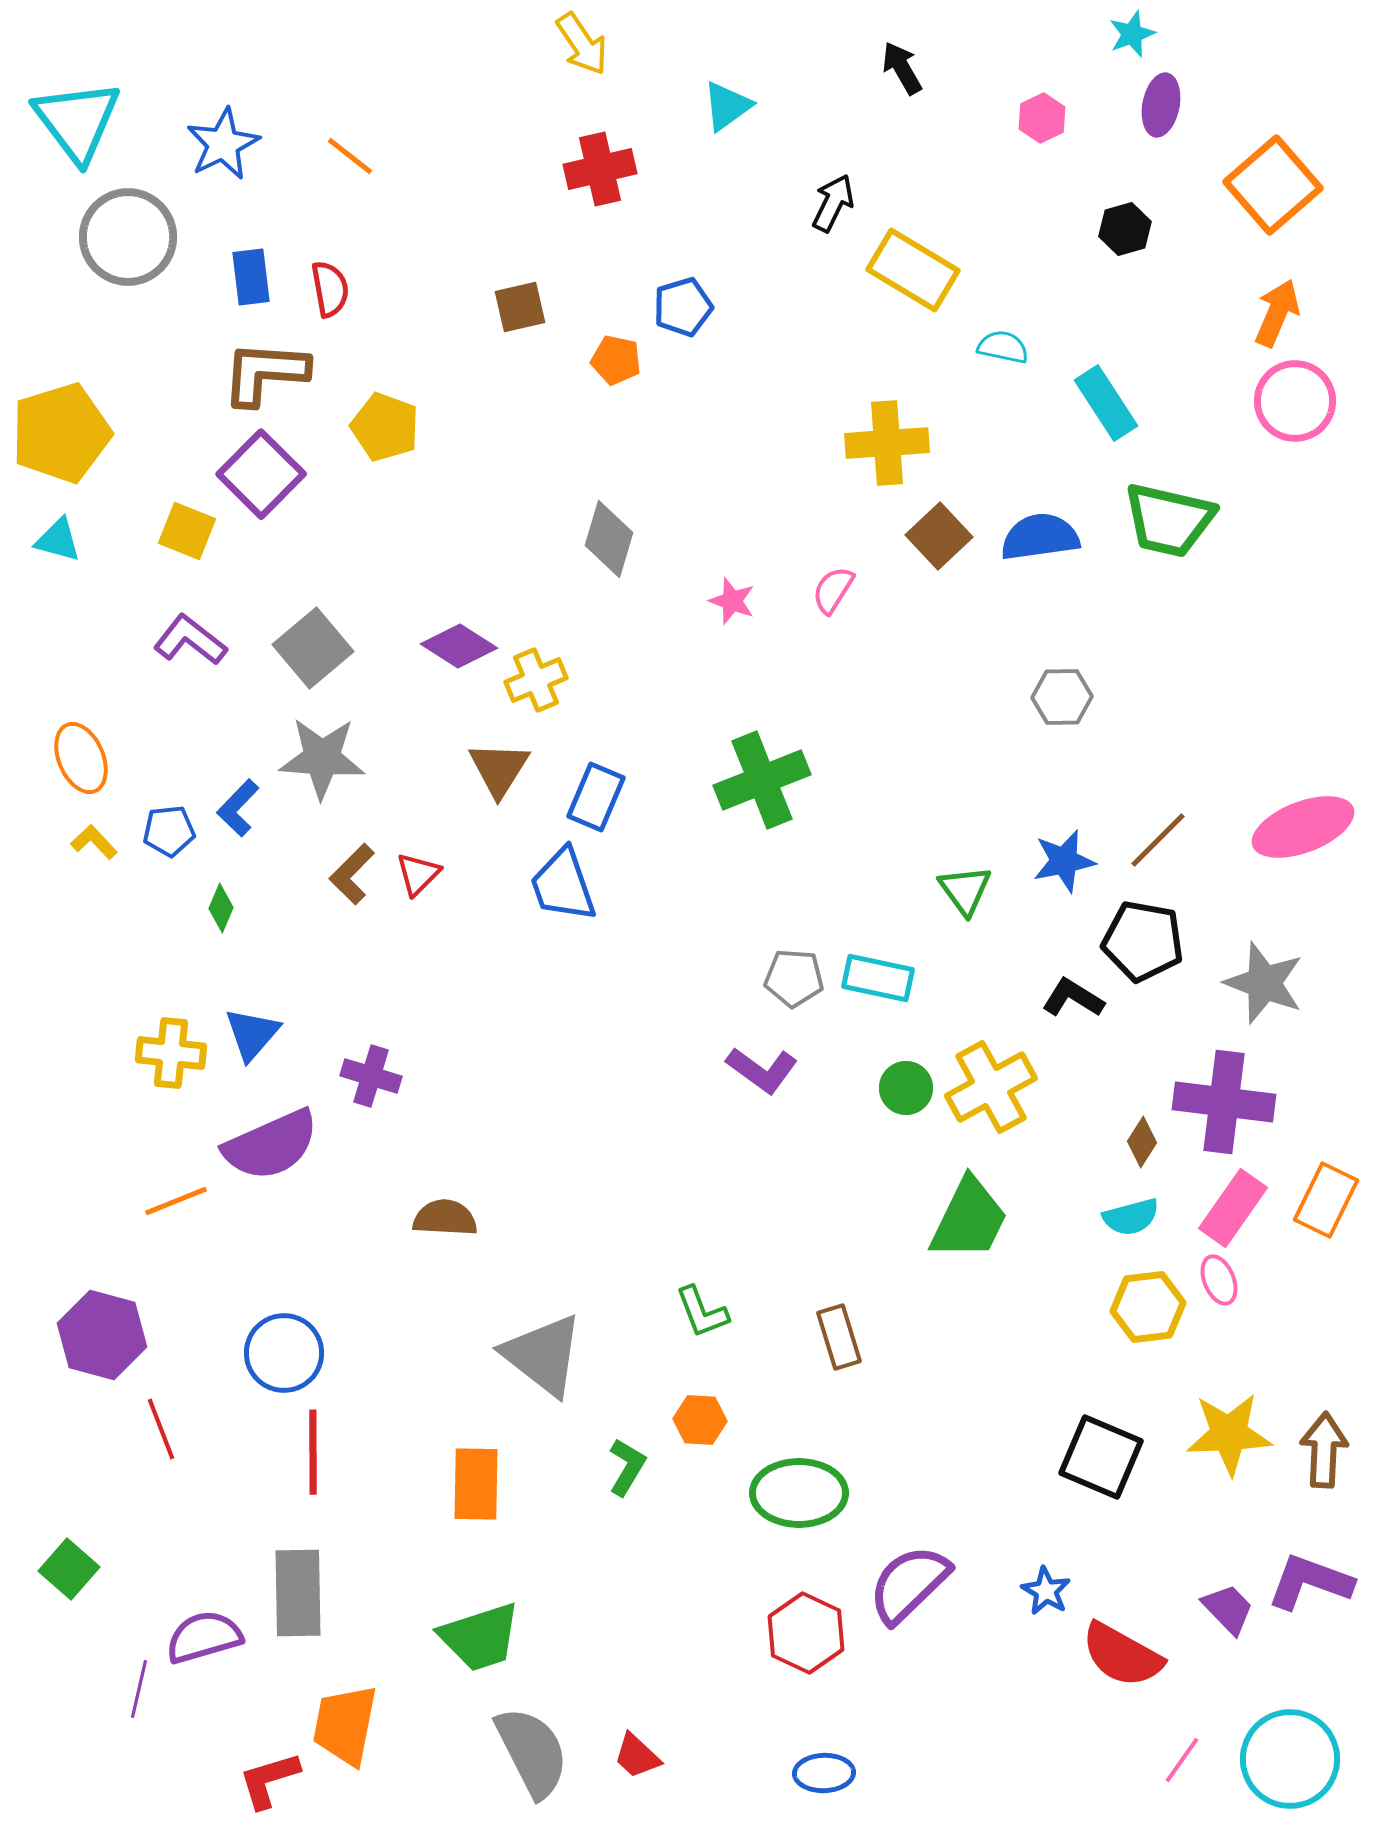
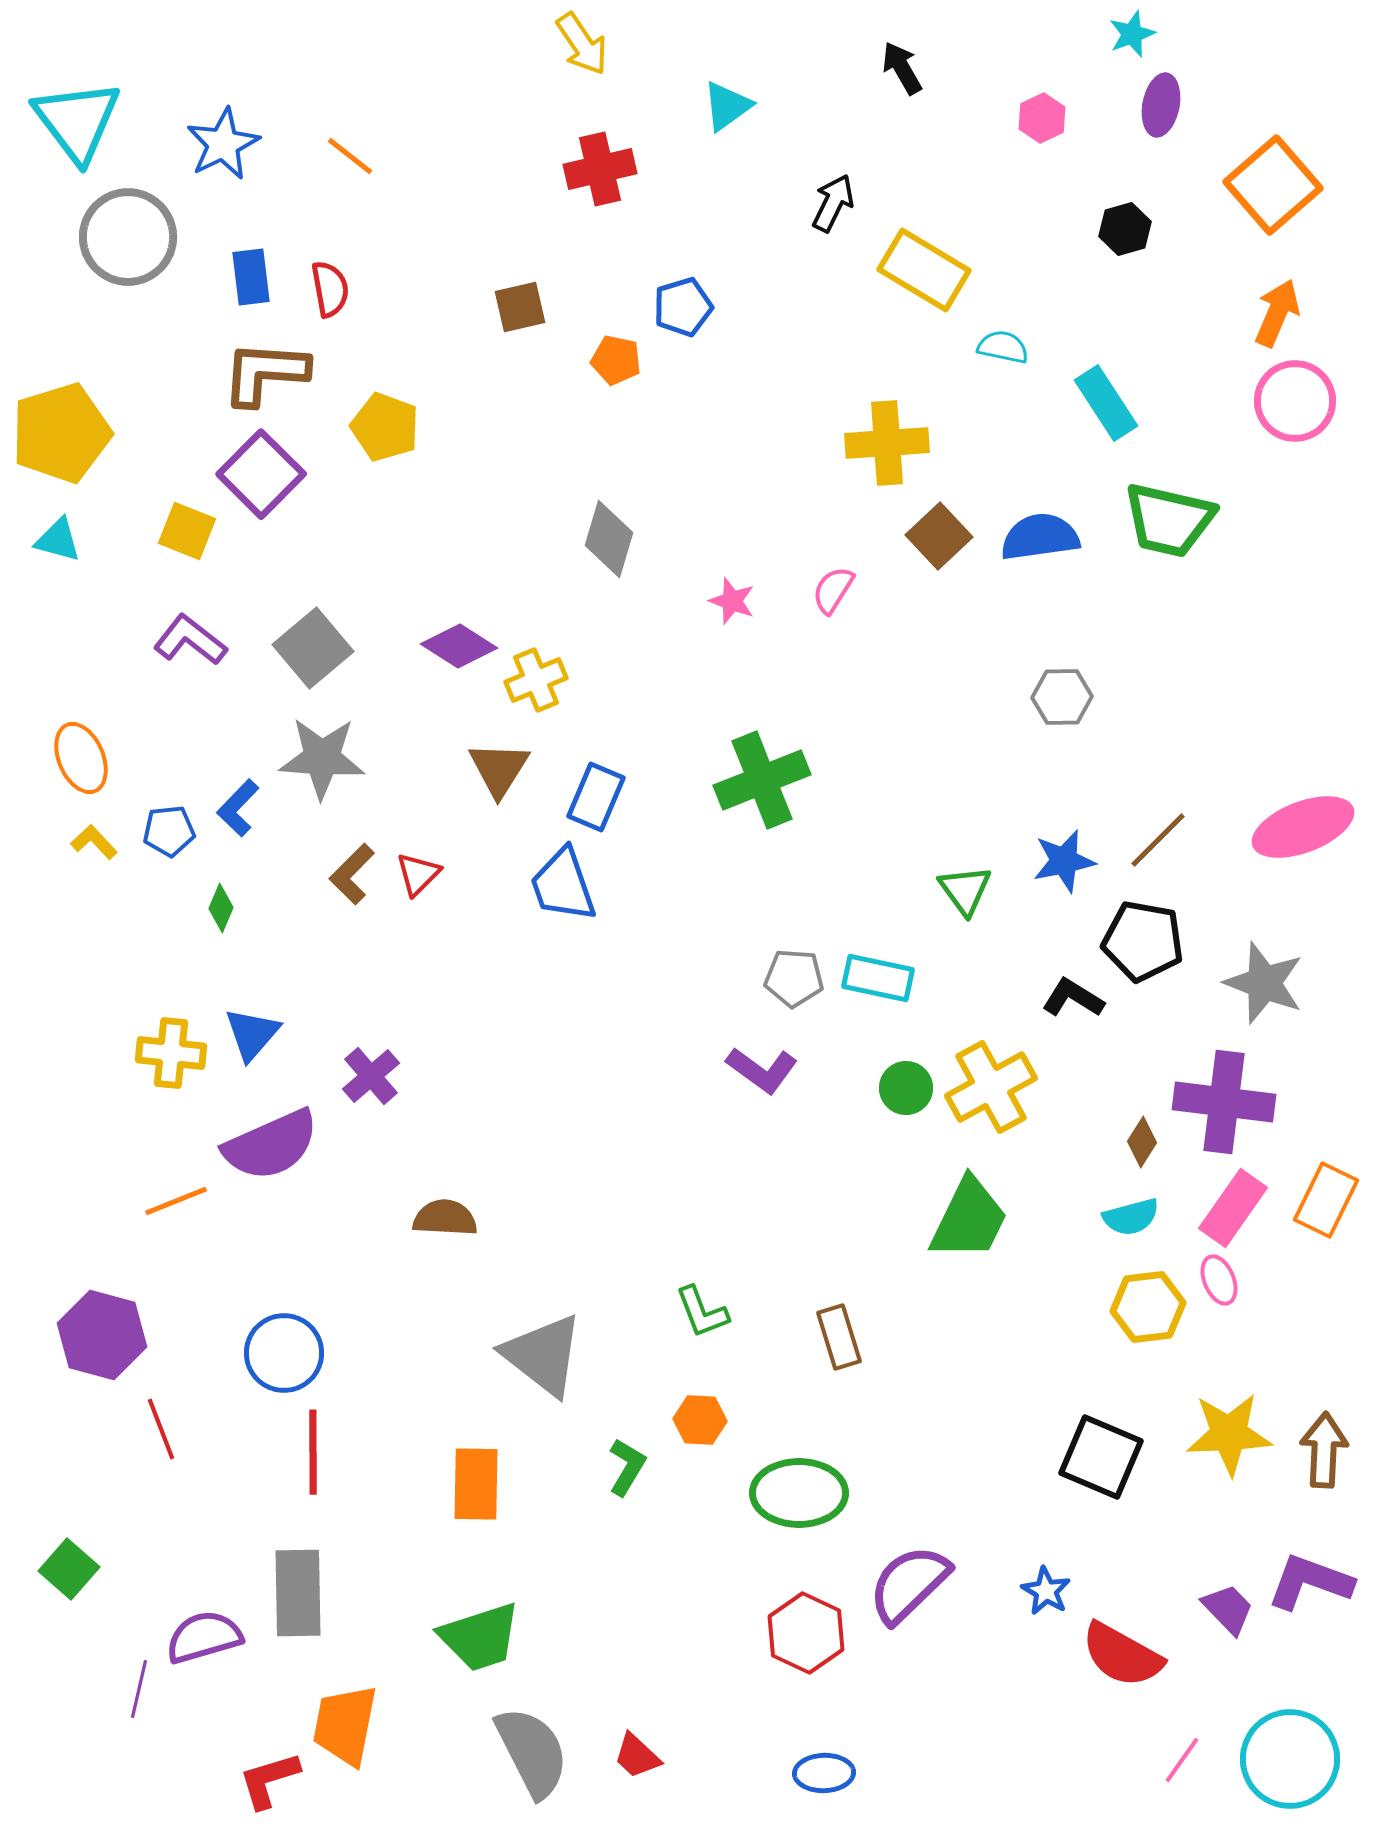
yellow rectangle at (913, 270): moved 11 px right
purple cross at (371, 1076): rotated 32 degrees clockwise
